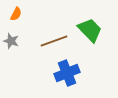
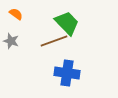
orange semicircle: rotated 80 degrees counterclockwise
green trapezoid: moved 23 px left, 7 px up
blue cross: rotated 30 degrees clockwise
